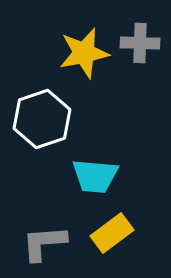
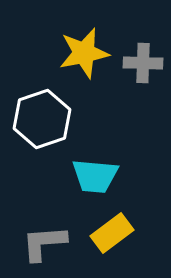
gray cross: moved 3 px right, 20 px down
